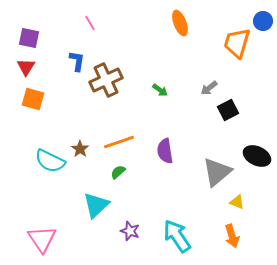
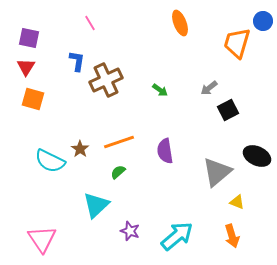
cyan arrow: rotated 84 degrees clockwise
